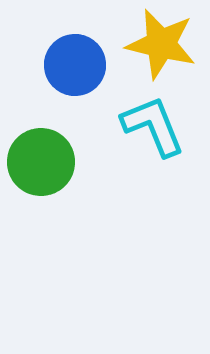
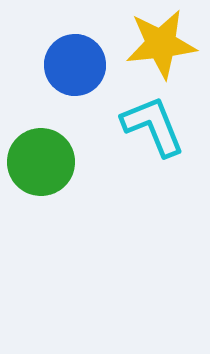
yellow star: rotated 20 degrees counterclockwise
